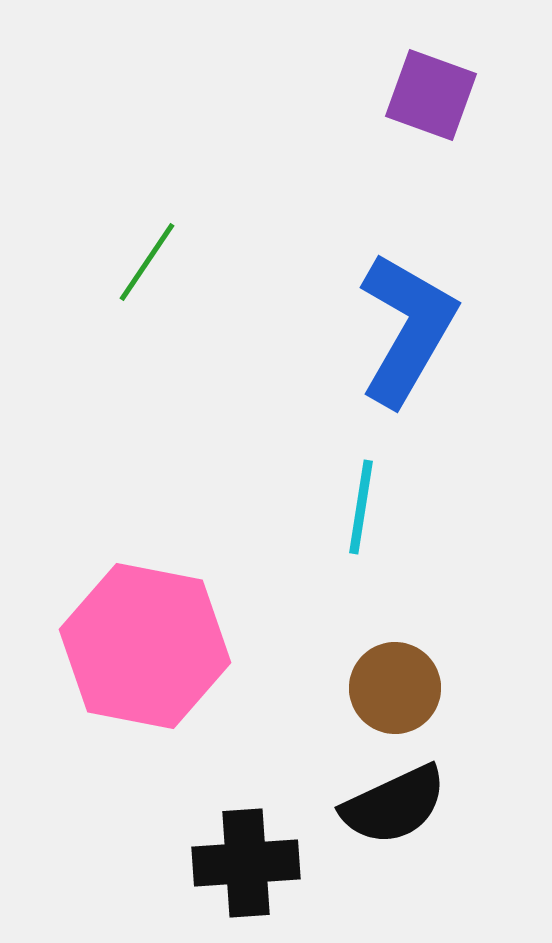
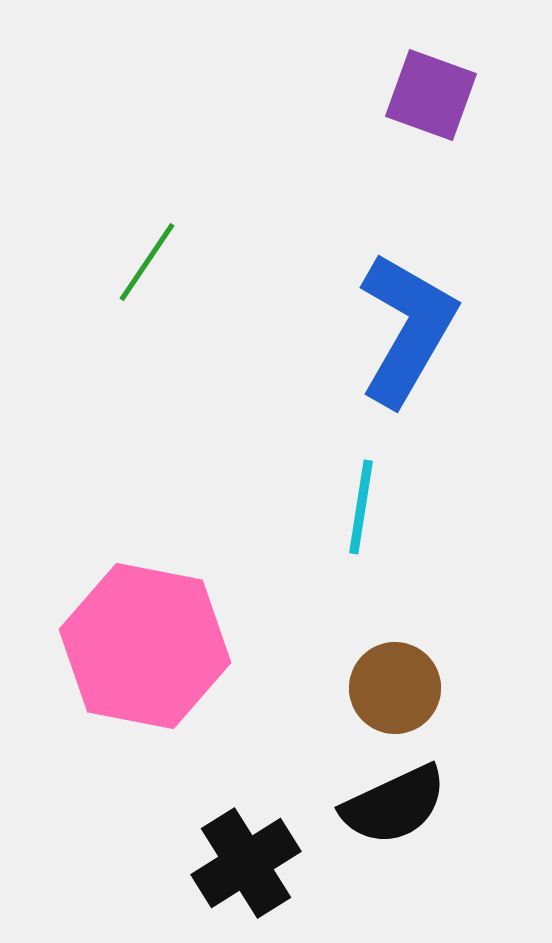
black cross: rotated 28 degrees counterclockwise
